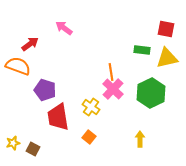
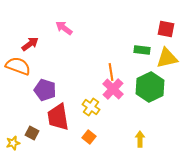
green hexagon: moved 1 px left, 6 px up
brown square: moved 1 px left, 16 px up
